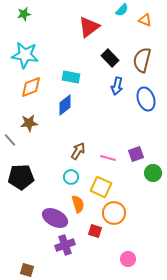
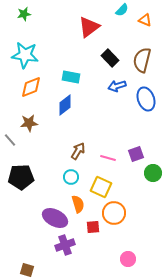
blue arrow: rotated 60 degrees clockwise
red square: moved 2 px left, 4 px up; rotated 24 degrees counterclockwise
